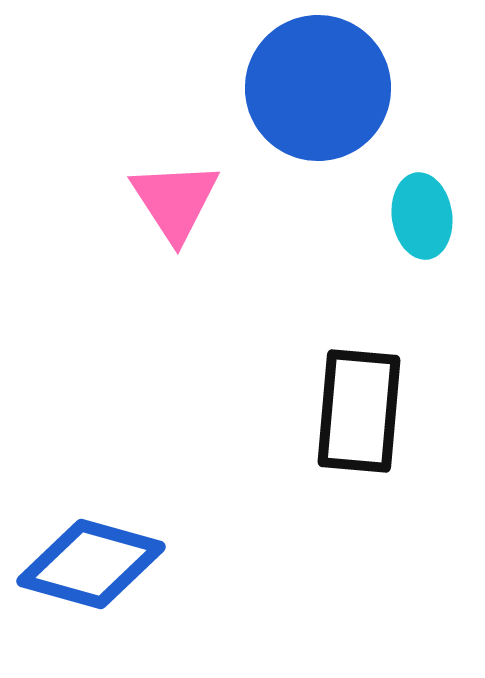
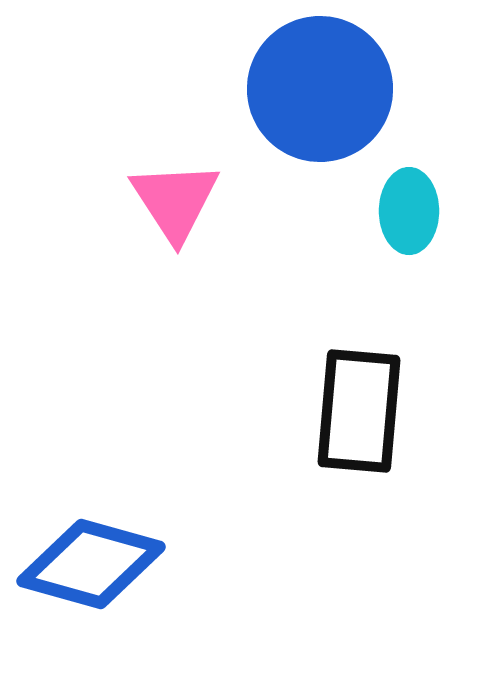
blue circle: moved 2 px right, 1 px down
cyan ellipse: moved 13 px left, 5 px up; rotated 8 degrees clockwise
